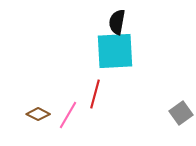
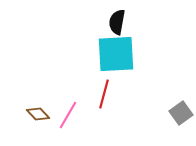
cyan square: moved 1 px right, 3 px down
red line: moved 9 px right
brown diamond: rotated 20 degrees clockwise
